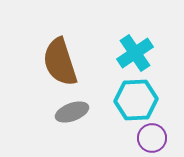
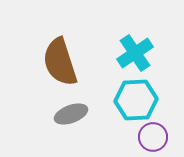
gray ellipse: moved 1 px left, 2 px down
purple circle: moved 1 px right, 1 px up
